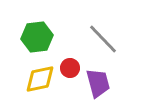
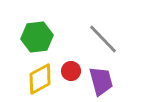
red circle: moved 1 px right, 3 px down
yellow diamond: rotated 16 degrees counterclockwise
purple trapezoid: moved 3 px right, 2 px up
